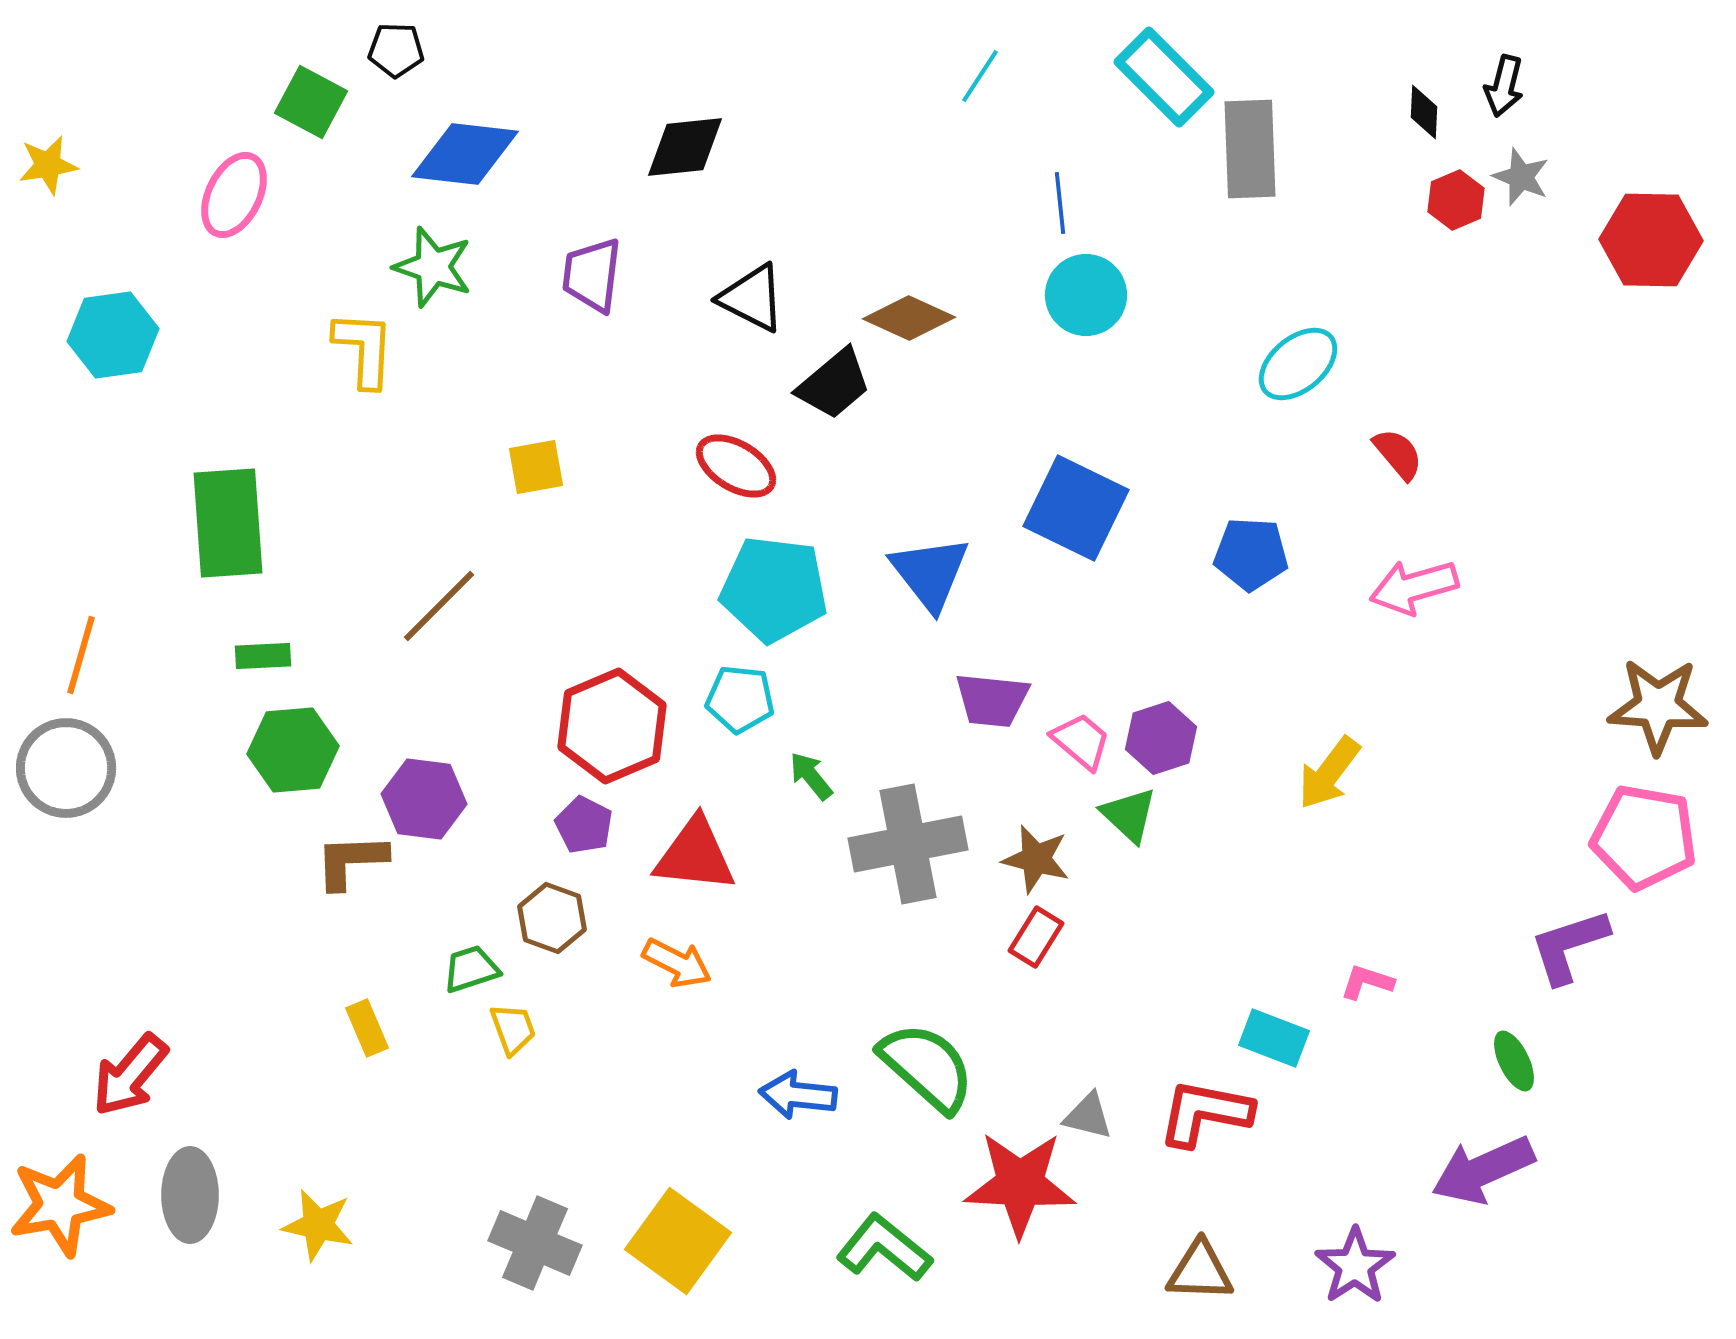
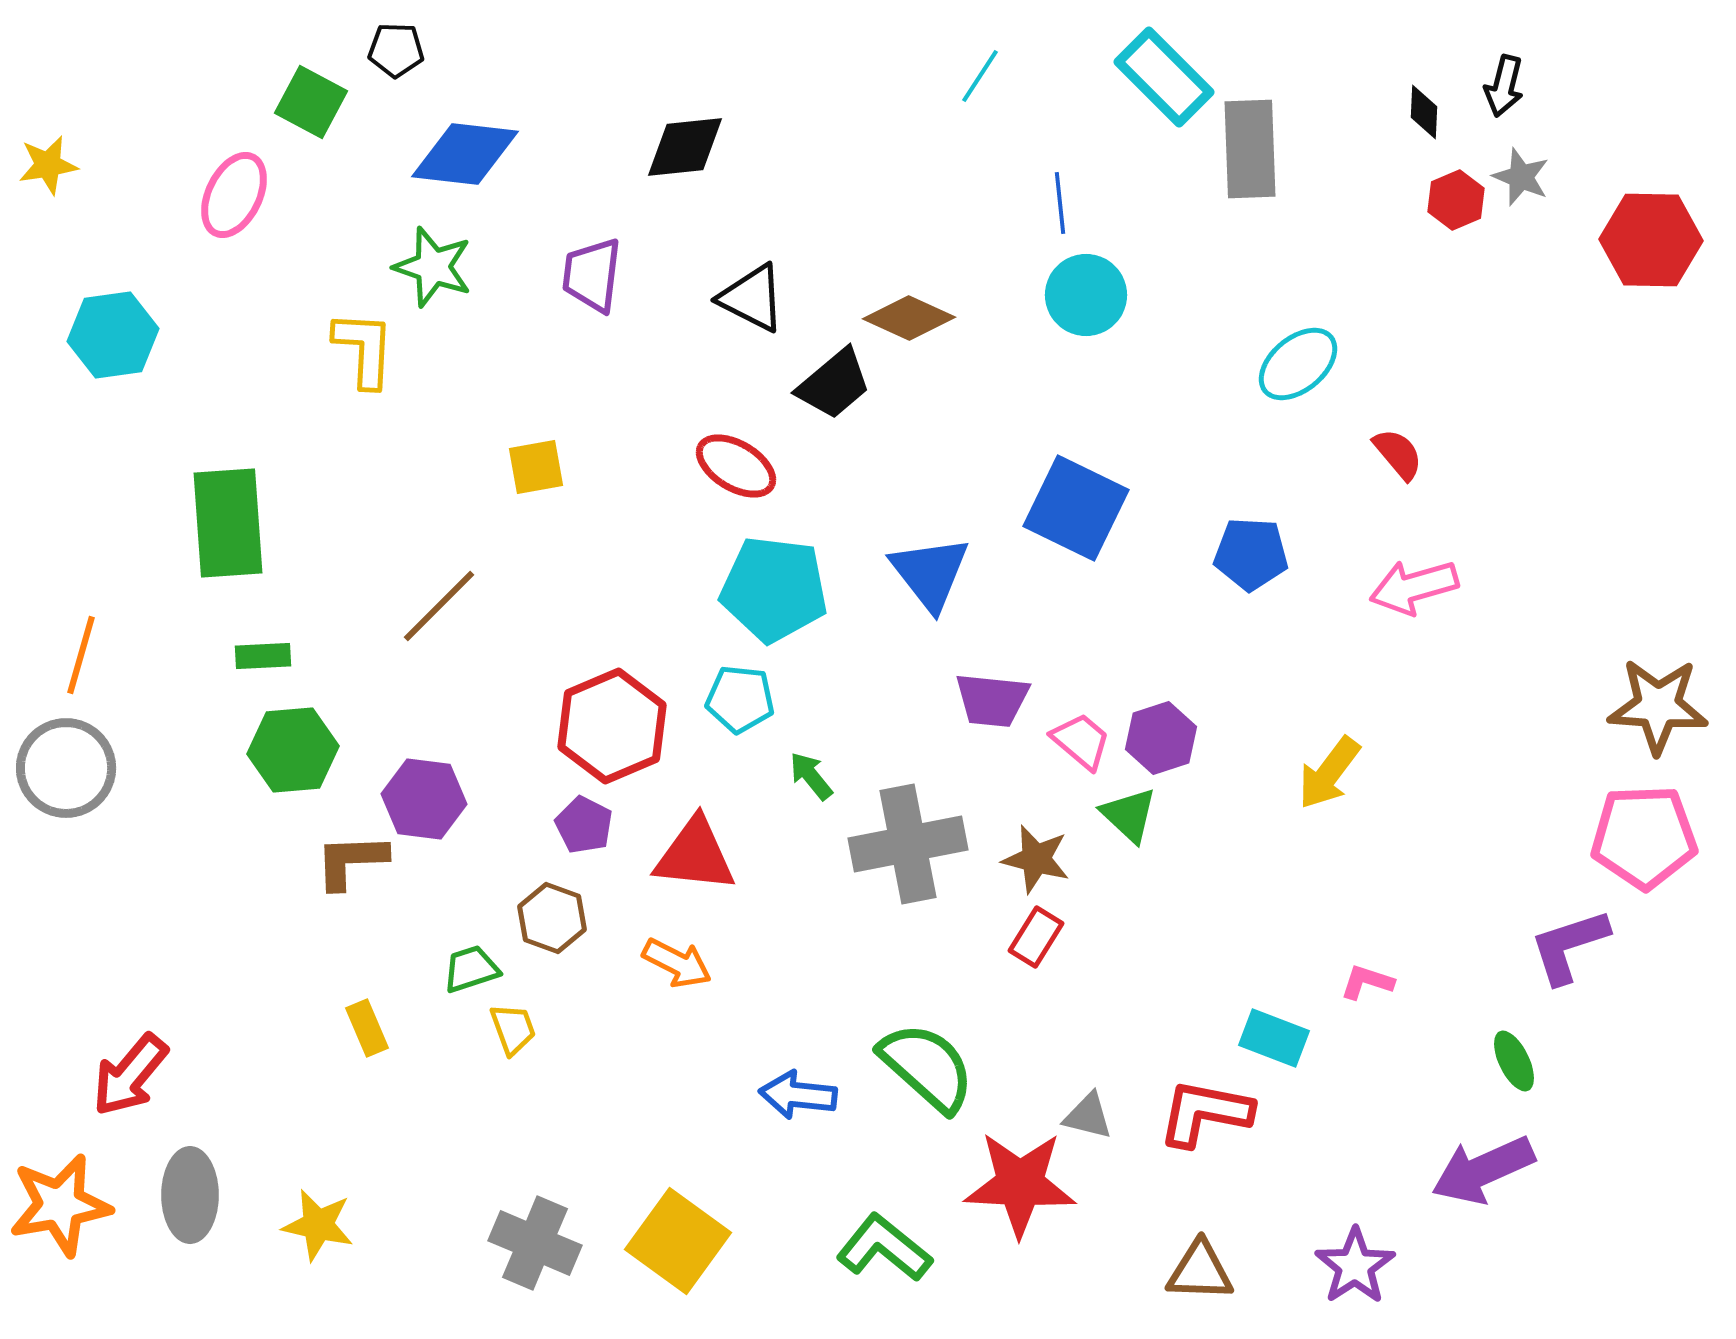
pink pentagon at (1644, 837): rotated 12 degrees counterclockwise
